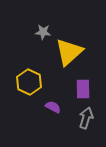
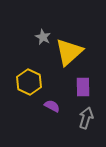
gray star: moved 5 px down; rotated 21 degrees clockwise
purple rectangle: moved 2 px up
purple semicircle: moved 1 px left, 1 px up
